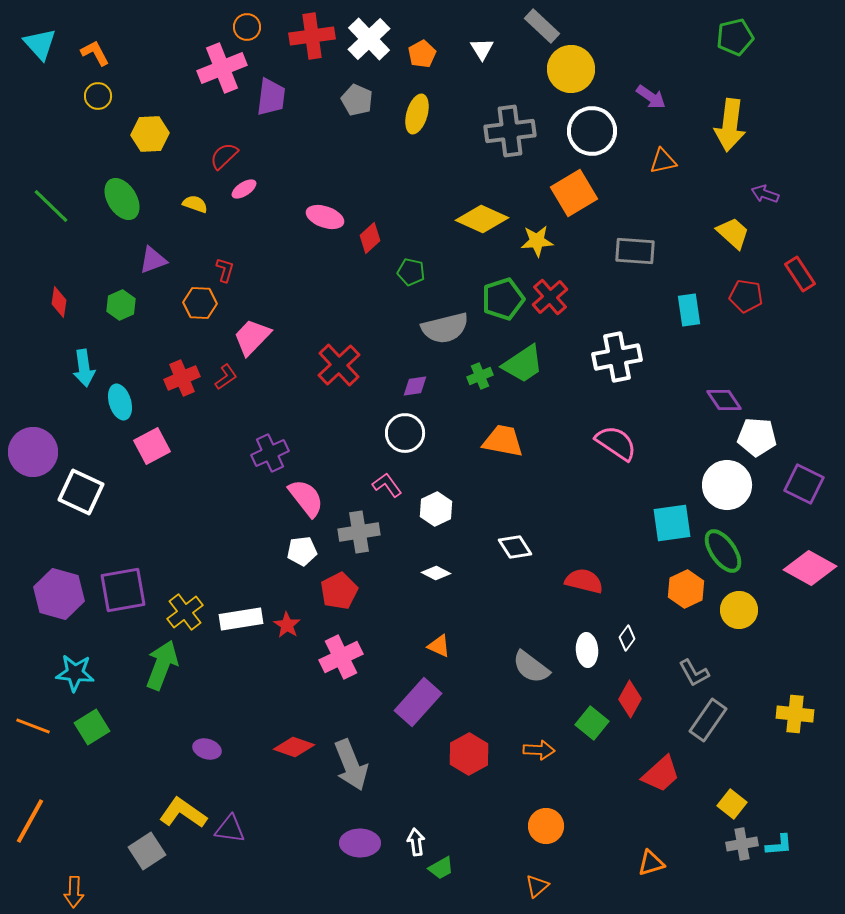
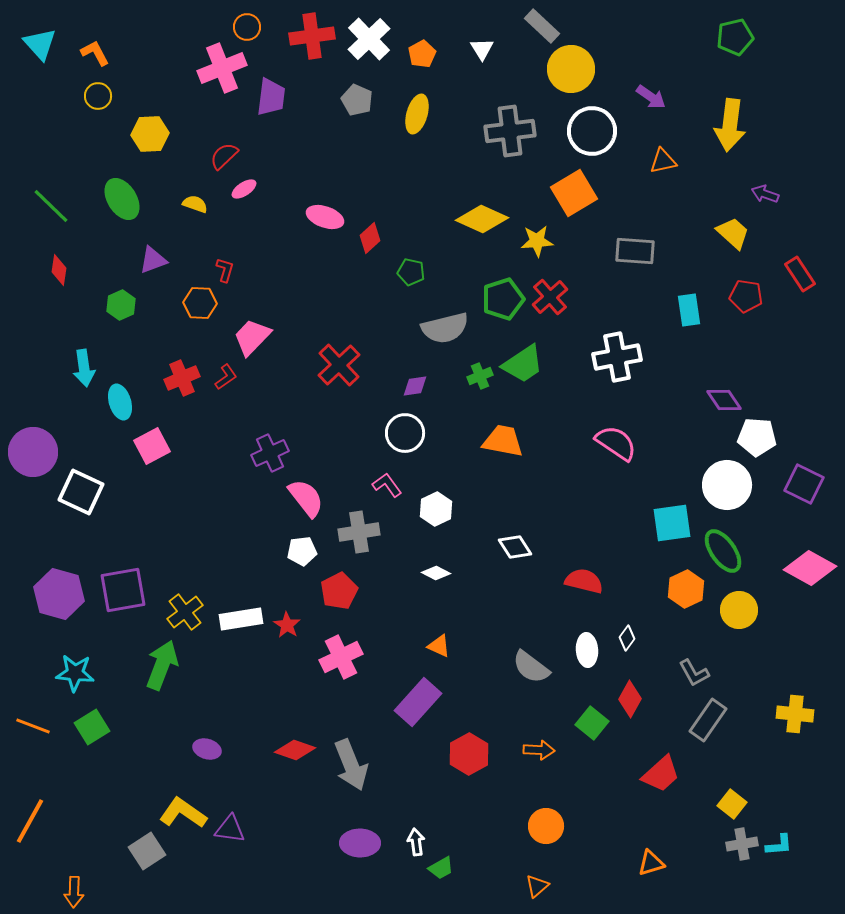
red diamond at (59, 302): moved 32 px up
red diamond at (294, 747): moved 1 px right, 3 px down
